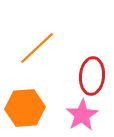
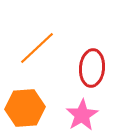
red ellipse: moved 8 px up
